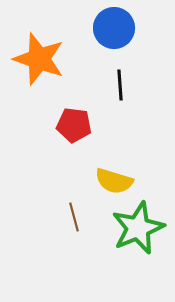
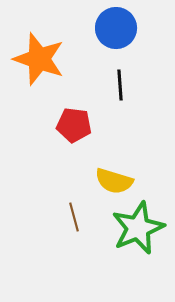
blue circle: moved 2 px right
